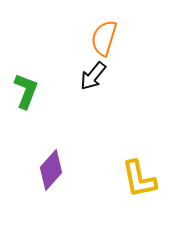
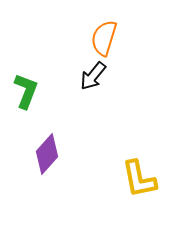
purple diamond: moved 4 px left, 16 px up
